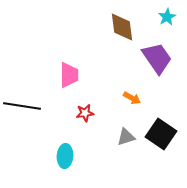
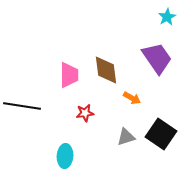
brown diamond: moved 16 px left, 43 px down
